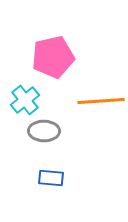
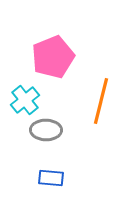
pink pentagon: rotated 9 degrees counterclockwise
orange line: rotated 72 degrees counterclockwise
gray ellipse: moved 2 px right, 1 px up
